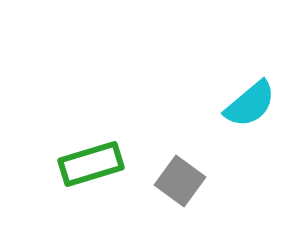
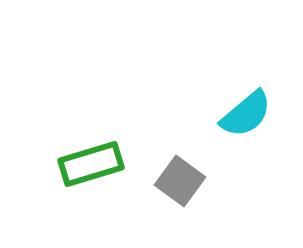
cyan semicircle: moved 4 px left, 10 px down
